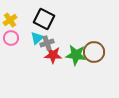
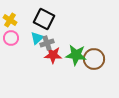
yellow cross: rotated 24 degrees counterclockwise
brown circle: moved 7 px down
